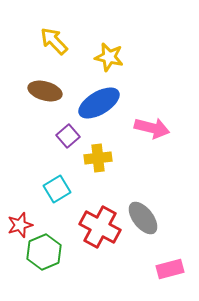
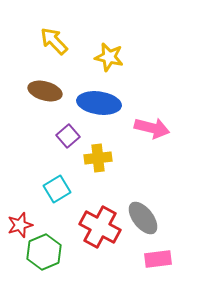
blue ellipse: rotated 39 degrees clockwise
pink rectangle: moved 12 px left, 10 px up; rotated 8 degrees clockwise
